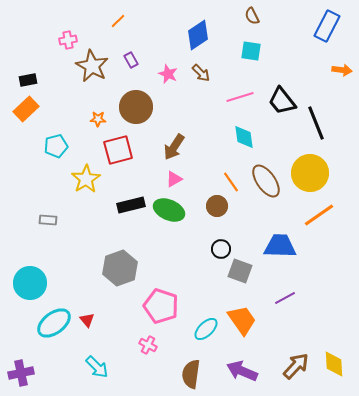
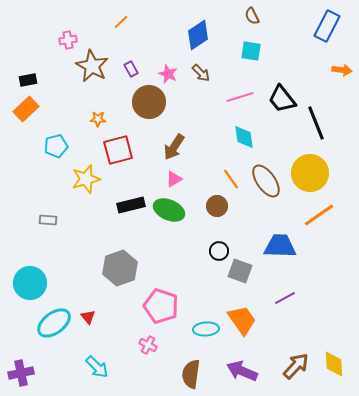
orange line at (118, 21): moved 3 px right, 1 px down
purple rectangle at (131, 60): moved 9 px down
black trapezoid at (282, 101): moved 2 px up
brown circle at (136, 107): moved 13 px right, 5 px up
yellow star at (86, 179): rotated 16 degrees clockwise
orange line at (231, 182): moved 3 px up
black circle at (221, 249): moved 2 px left, 2 px down
red triangle at (87, 320): moved 1 px right, 3 px up
cyan ellipse at (206, 329): rotated 40 degrees clockwise
